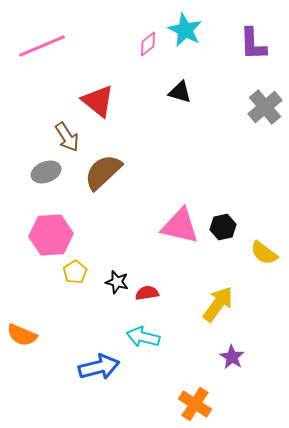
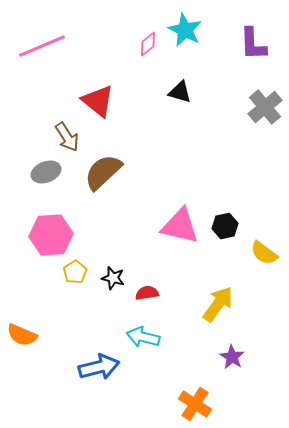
black hexagon: moved 2 px right, 1 px up
black star: moved 4 px left, 4 px up
